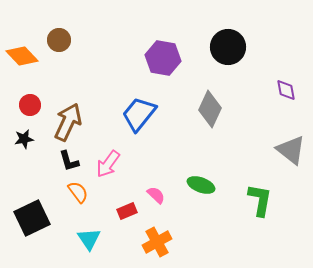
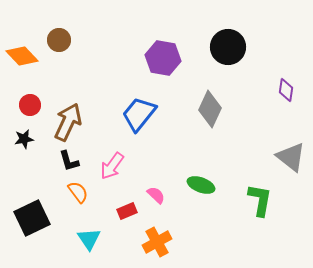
purple diamond: rotated 20 degrees clockwise
gray triangle: moved 7 px down
pink arrow: moved 4 px right, 2 px down
